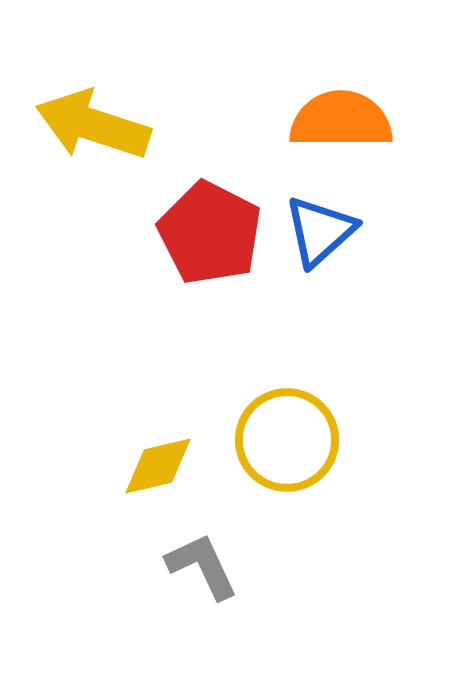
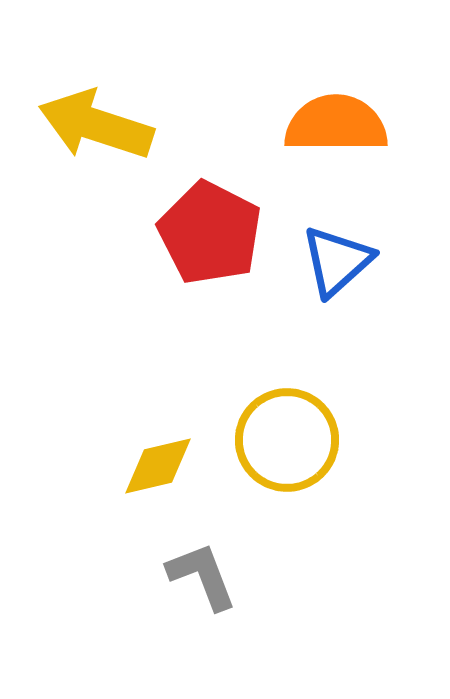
orange semicircle: moved 5 px left, 4 px down
yellow arrow: moved 3 px right
blue triangle: moved 17 px right, 30 px down
gray L-shape: moved 10 px down; rotated 4 degrees clockwise
